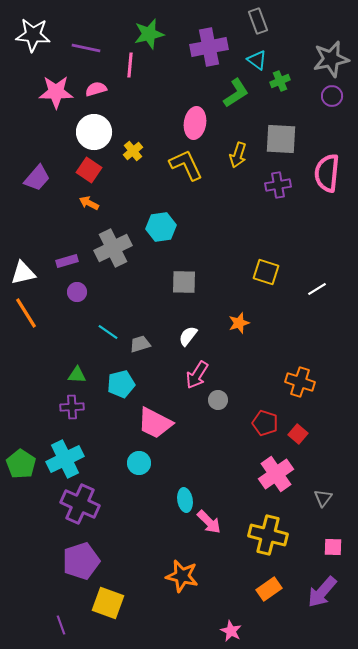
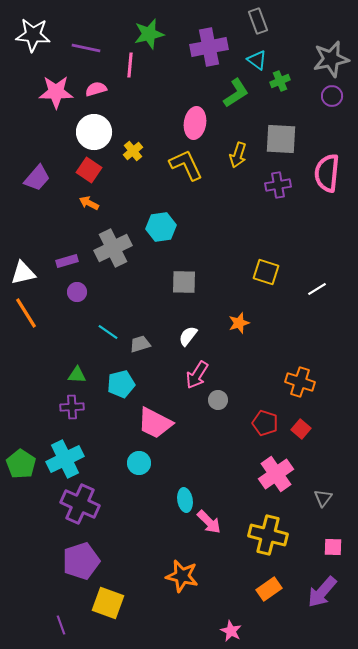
red square at (298, 434): moved 3 px right, 5 px up
